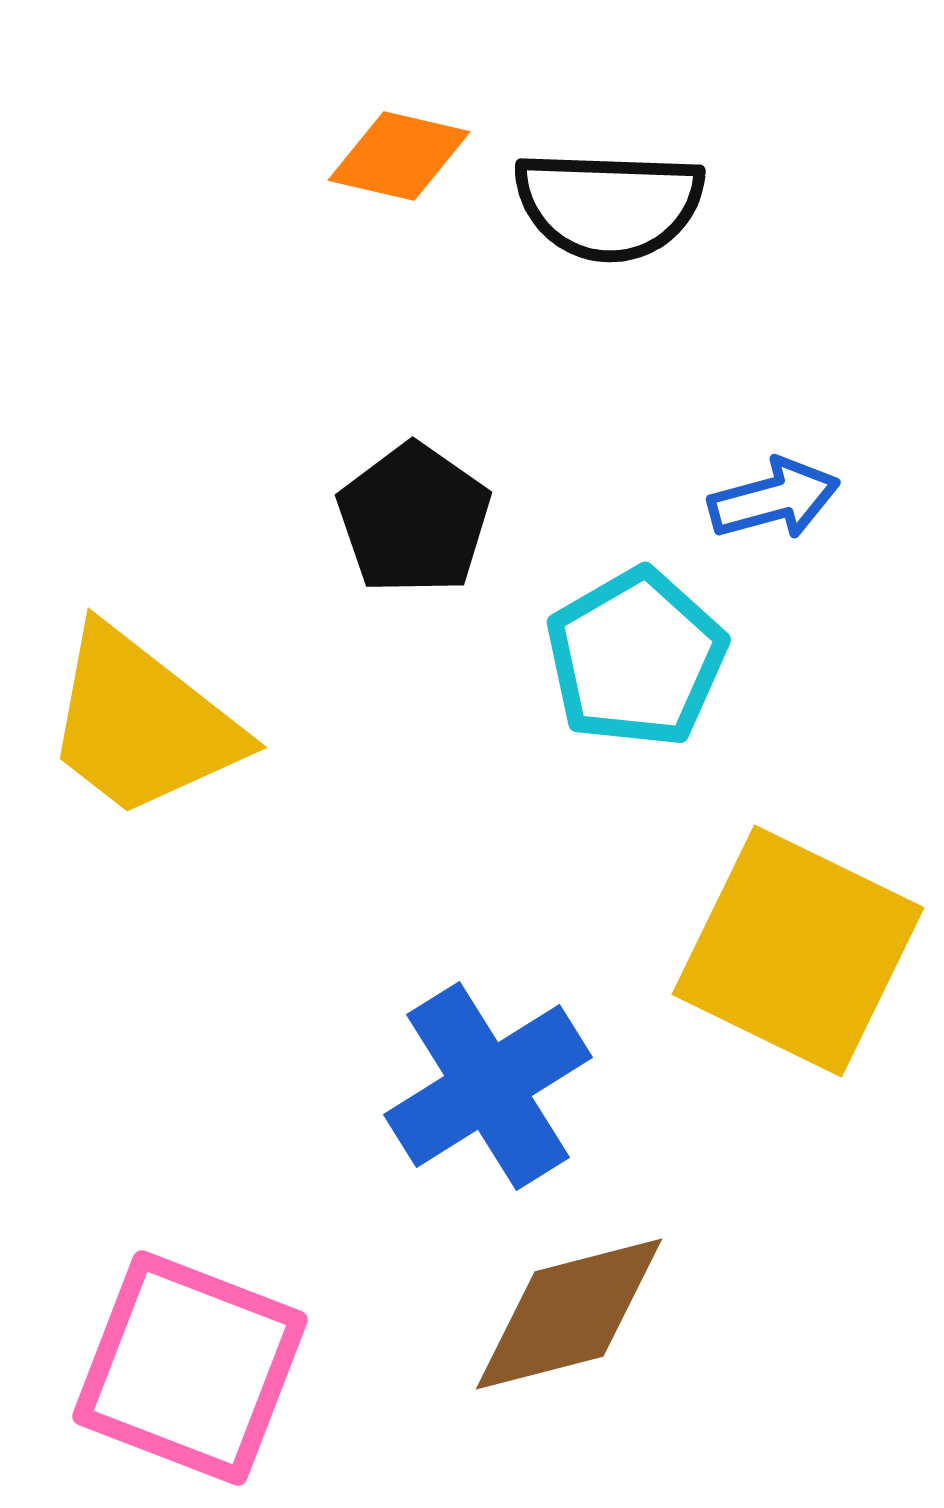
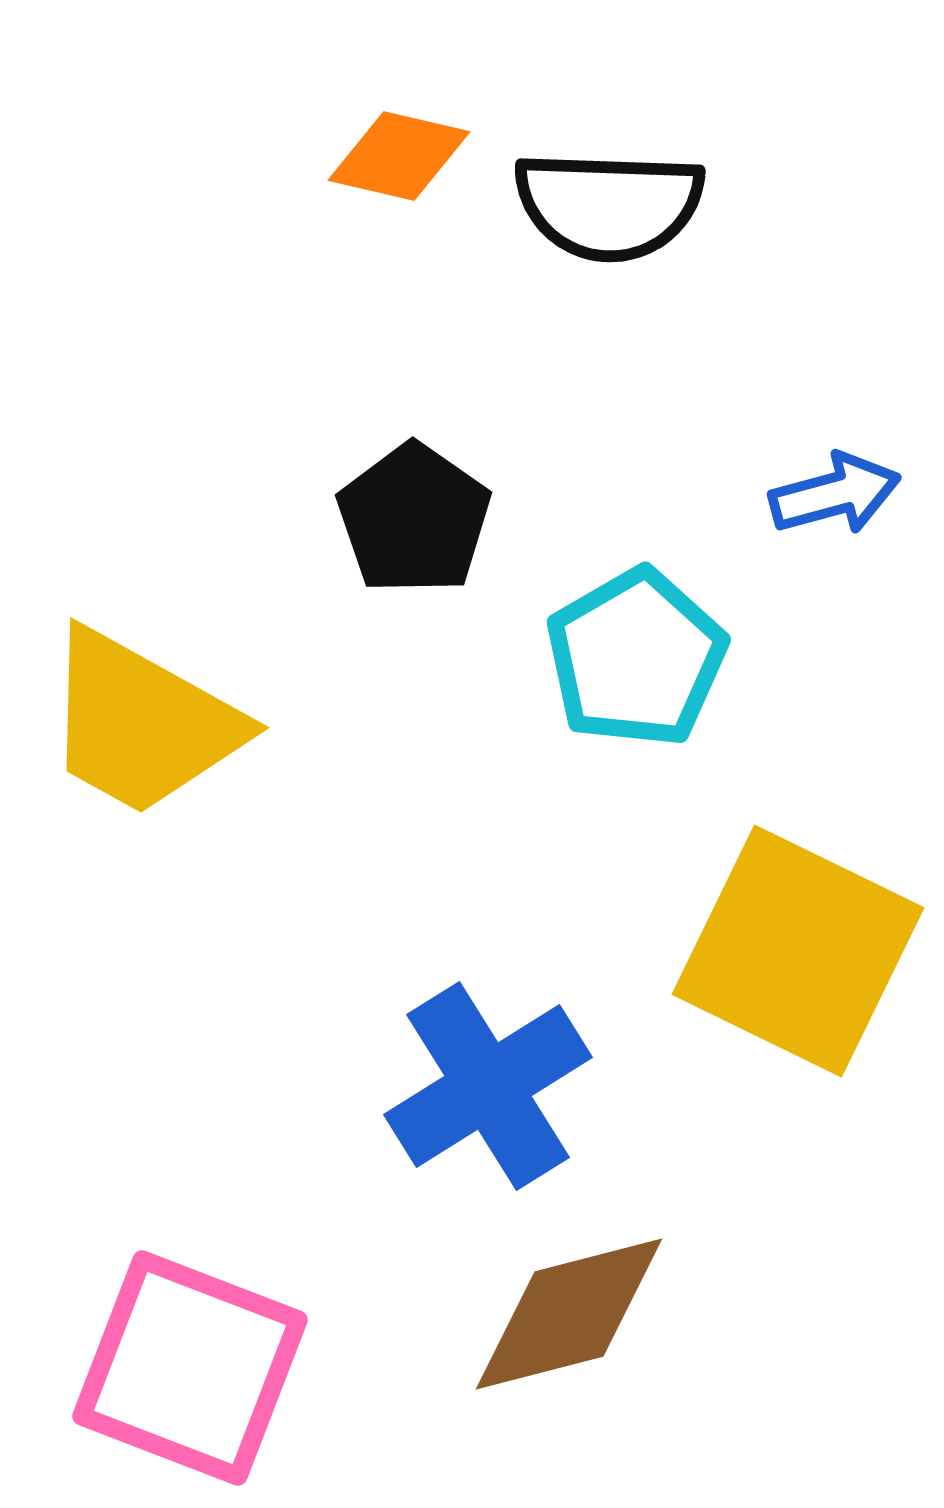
blue arrow: moved 61 px right, 5 px up
yellow trapezoid: rotated 9 degrees counterclockwise
